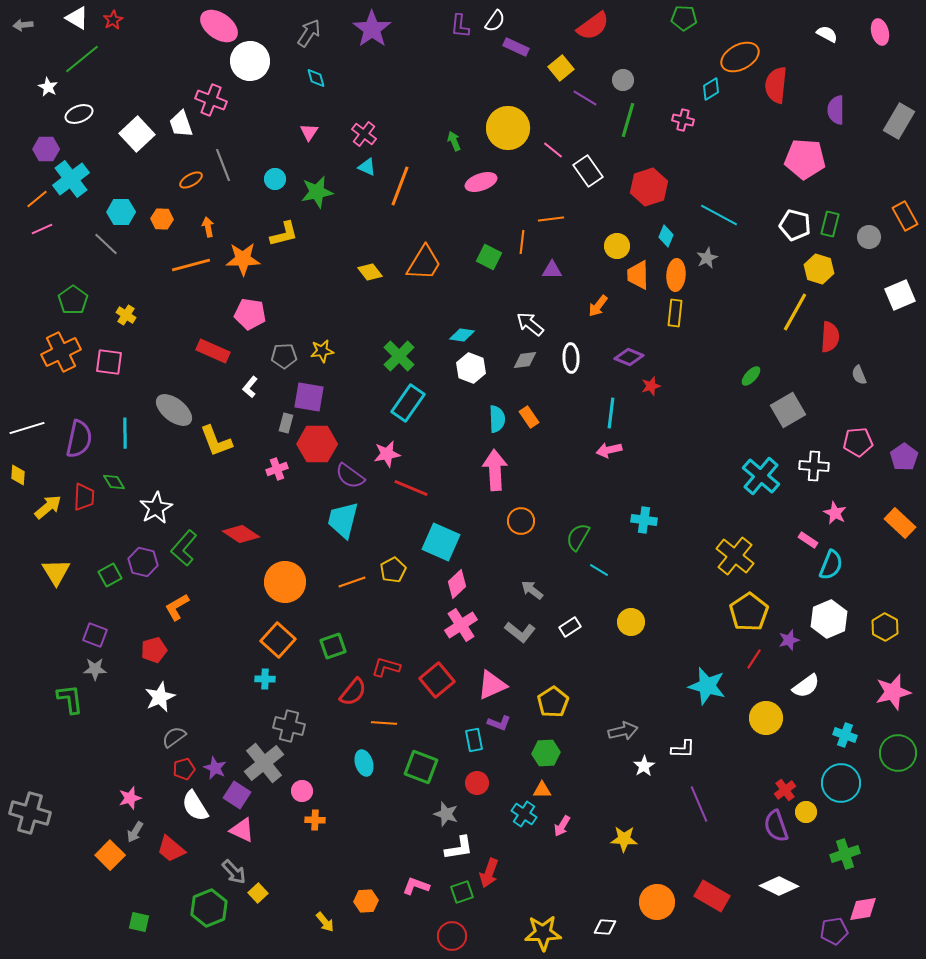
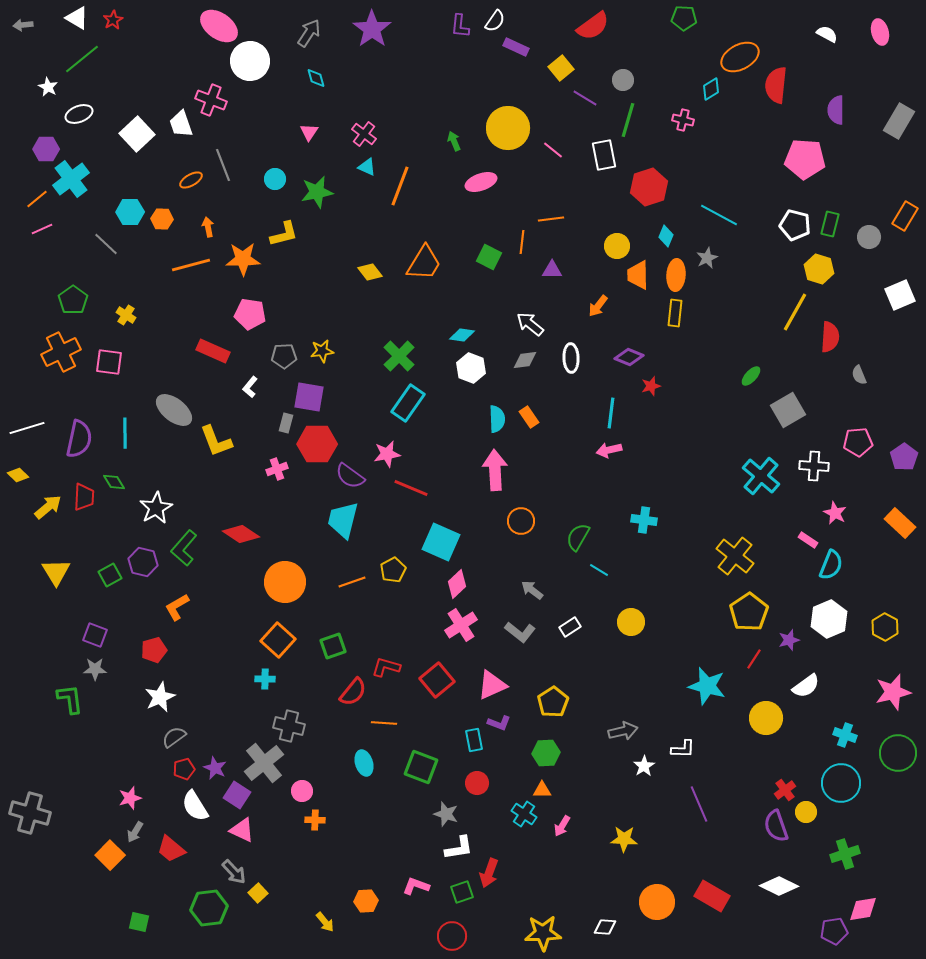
white rectangle at (588, 171): moved 16 px right, 16 px up; rotated 24 degrees clockwise
cyan hexagon at (121, 212): moved 9 px right
orange rectangle at (905, 216): rotated 60 degrees clockwise
yellow diamond at (18, 475): rotated 50 degrees counterclockwise
green hexagon at (209, 908): rotated 15 degrees clockwise
